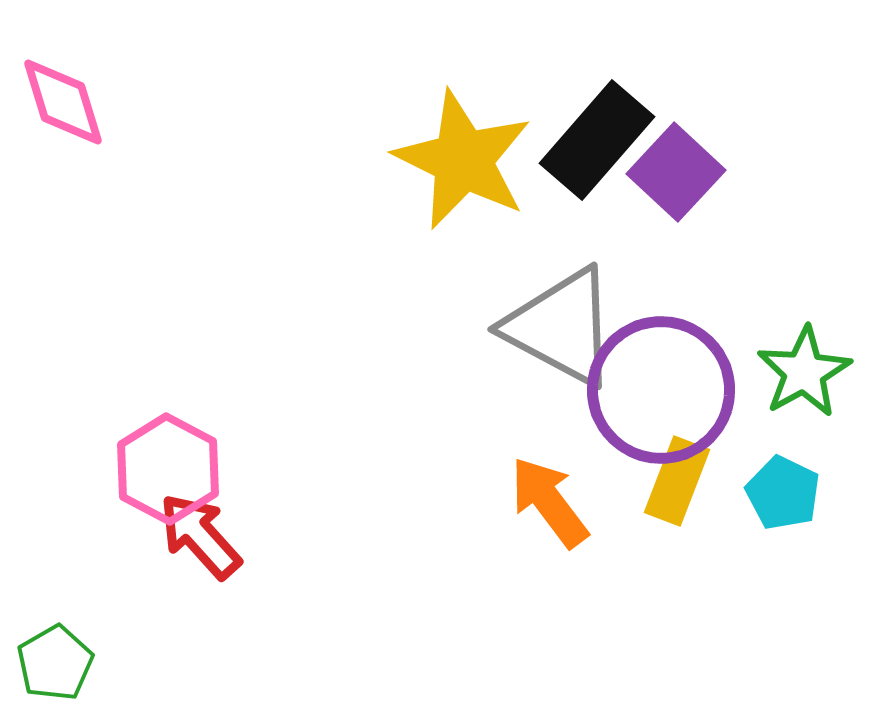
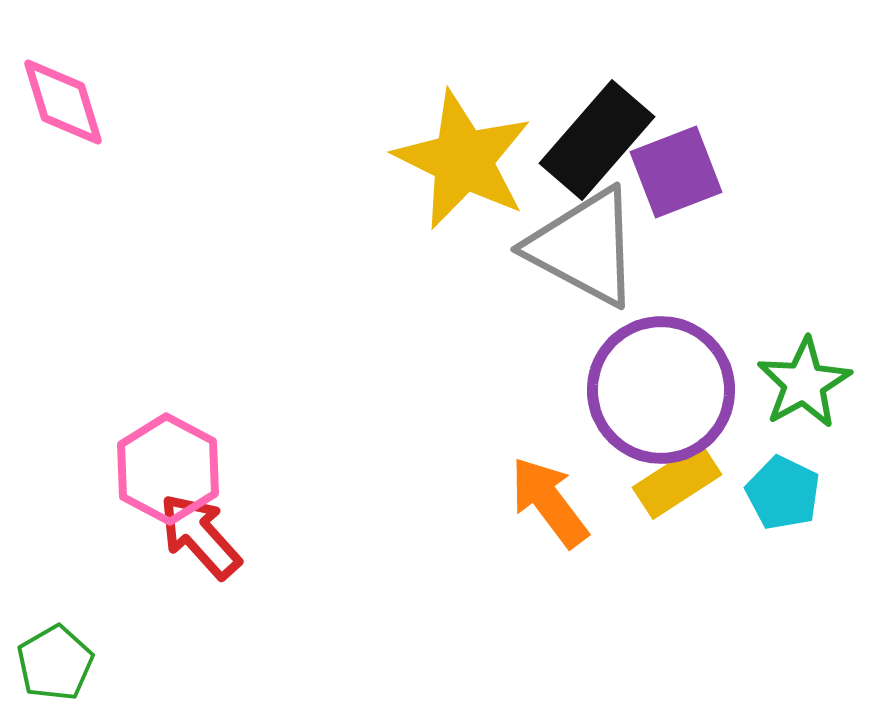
purple square: rotated 26 degrees clockwise
gray triangle: moved 23 px right, 80 px up
green star: moved 11 px down
yellow rectangle: rotated 36 degrees clockwise
